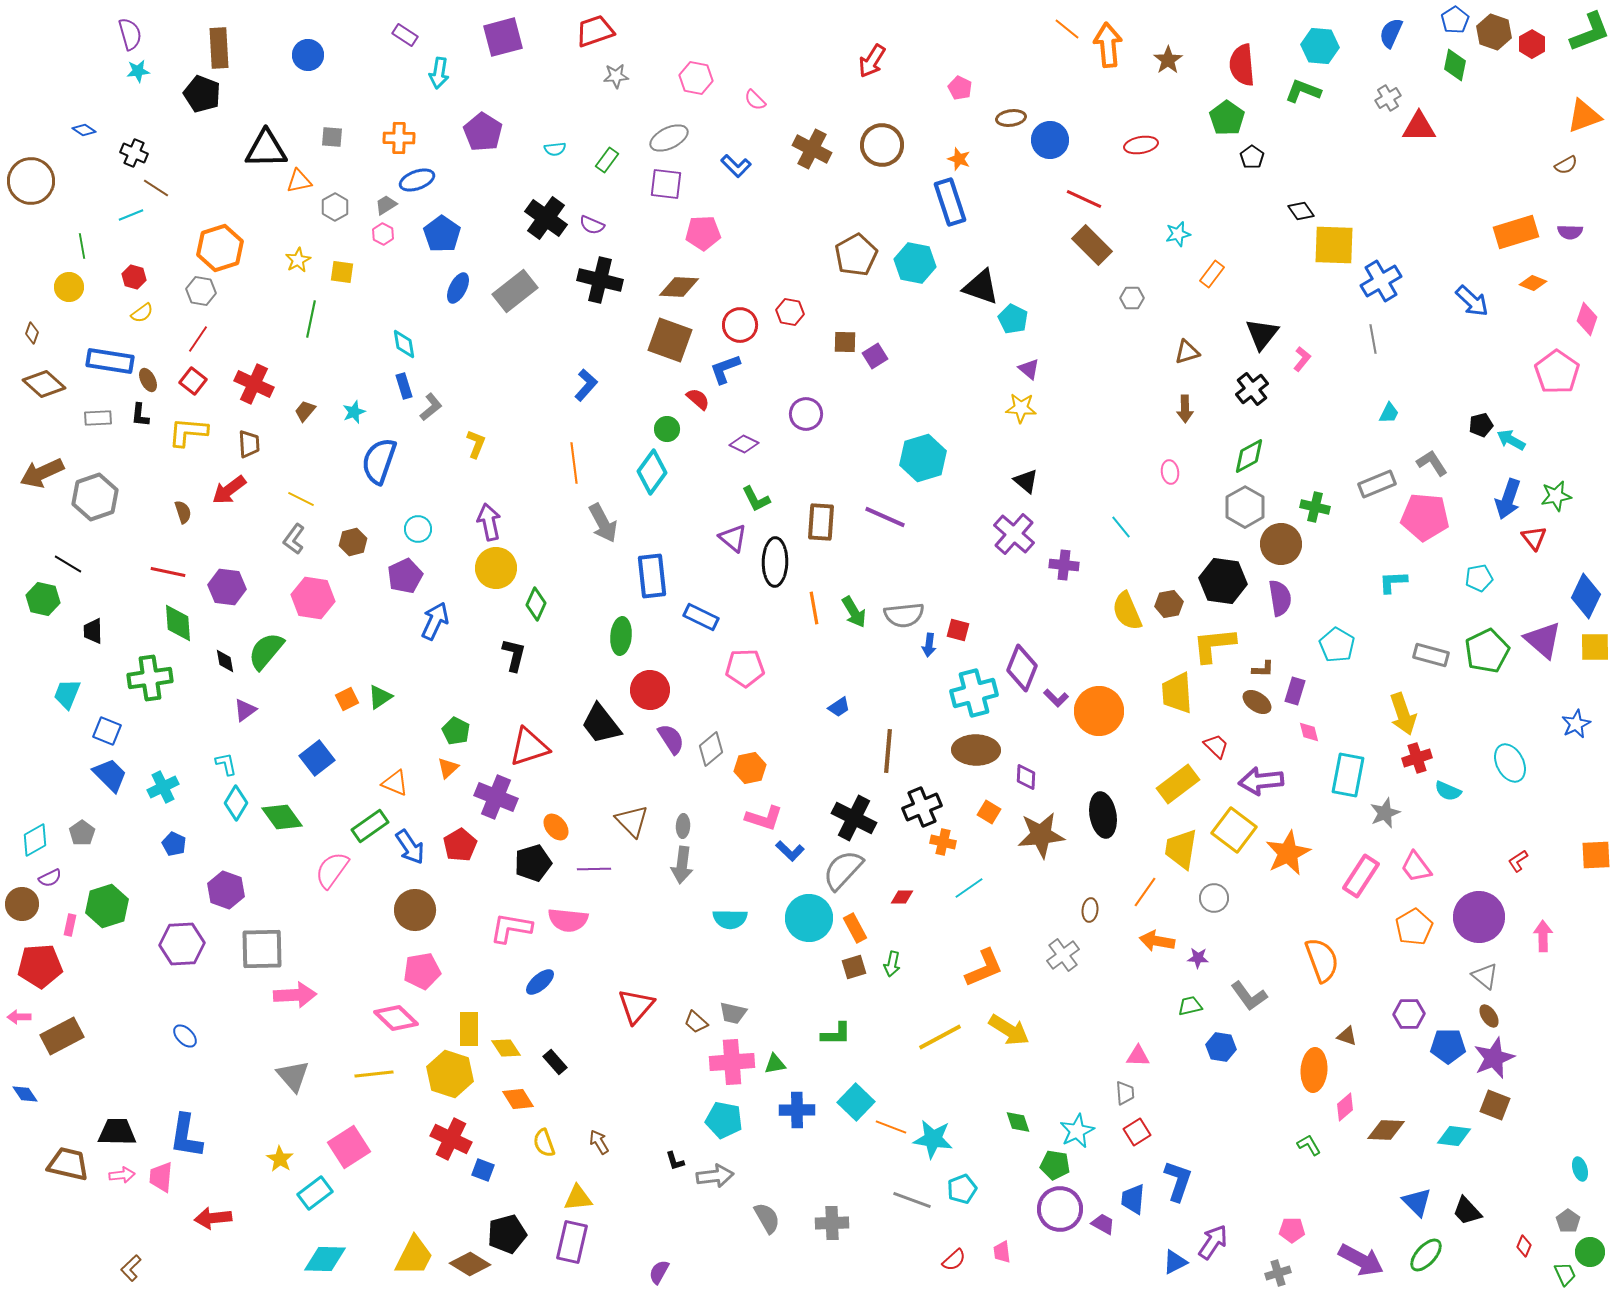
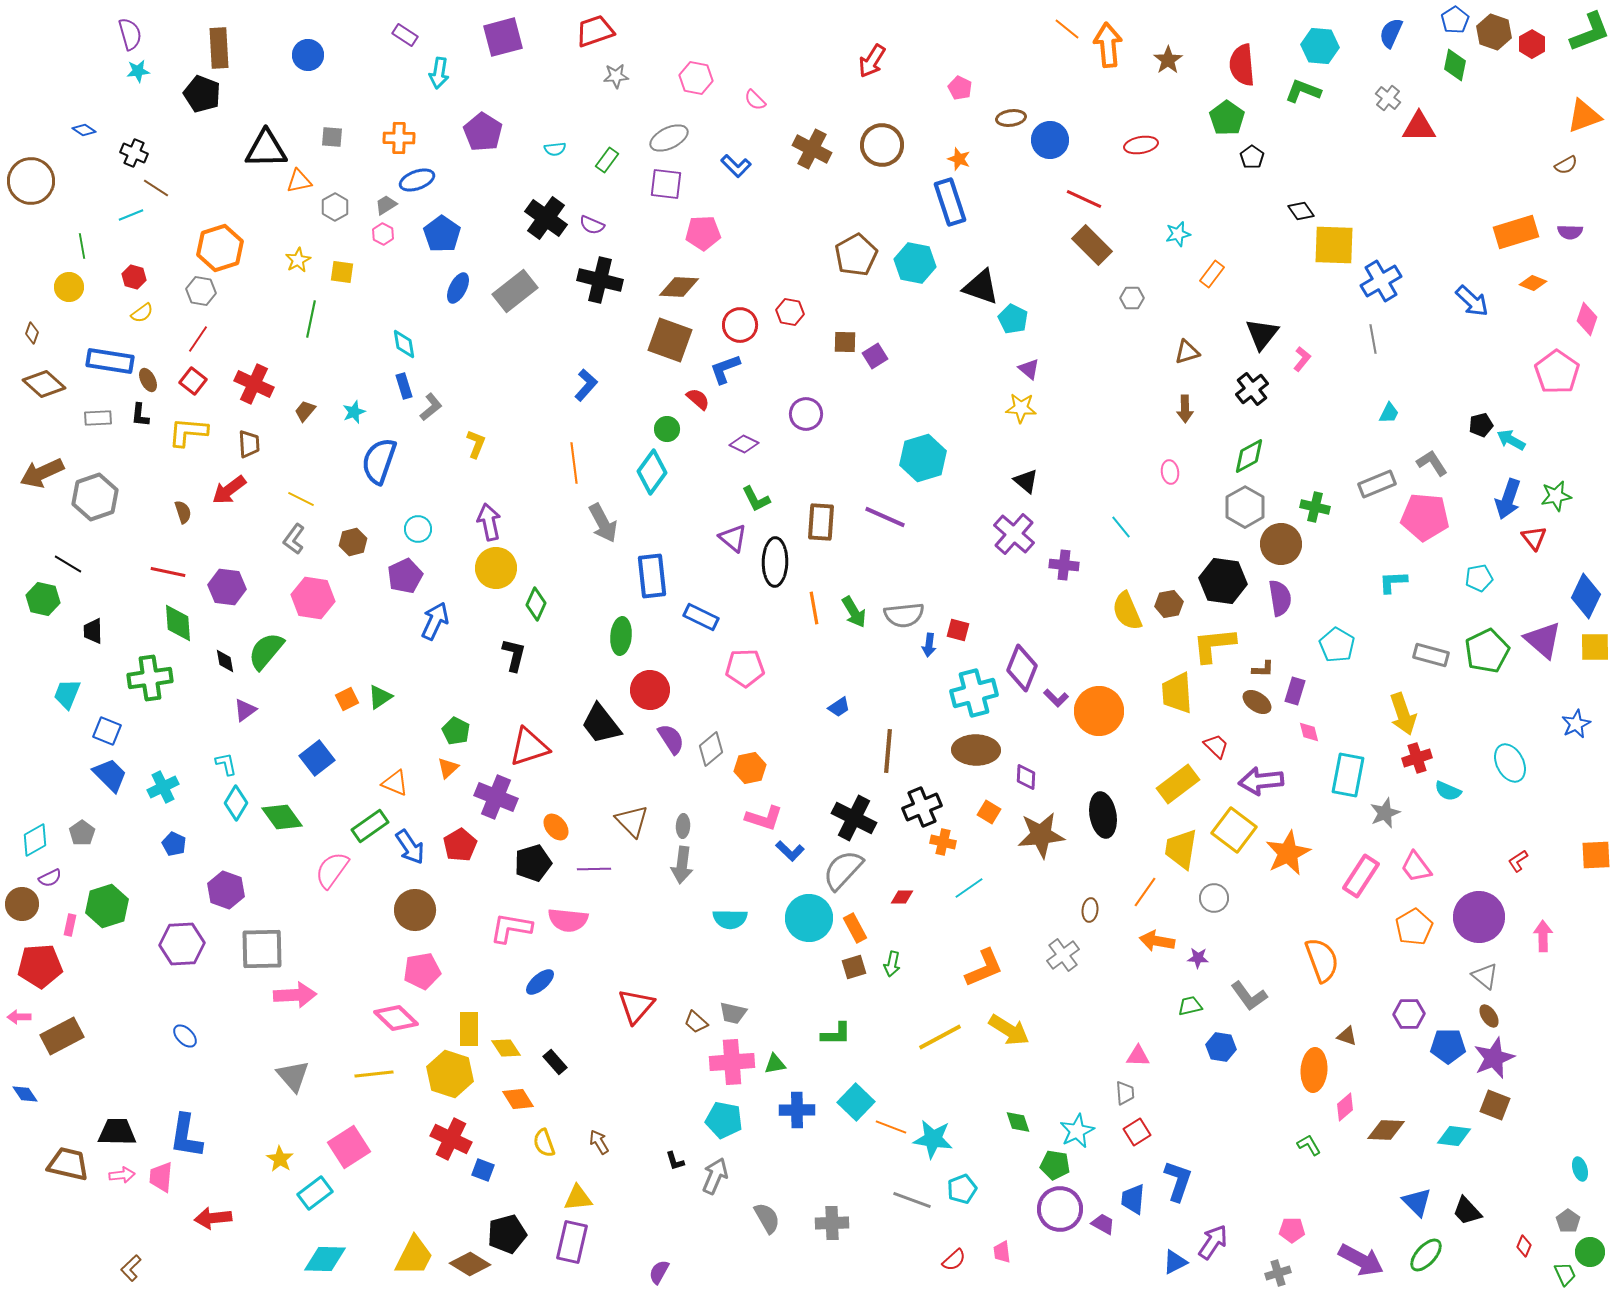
gray cross at (1388, 98): rotated 20 degrees counterclockwise
gray arrow at (715, 1176): rotated 60 degrees counterclockwise
